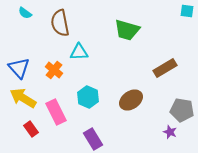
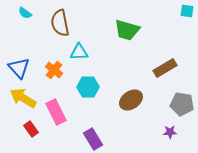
cyan hexagon: moved 10 px up; rotated 25 degrees counterclockwise
gray pentagon: moved 6 px up
purple star: rotated 24 degrees counterclockwise
